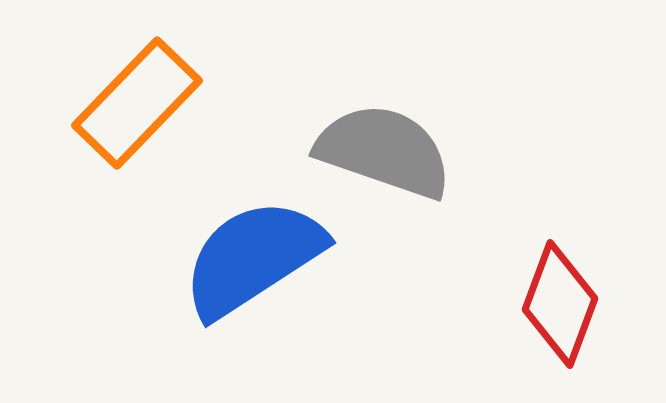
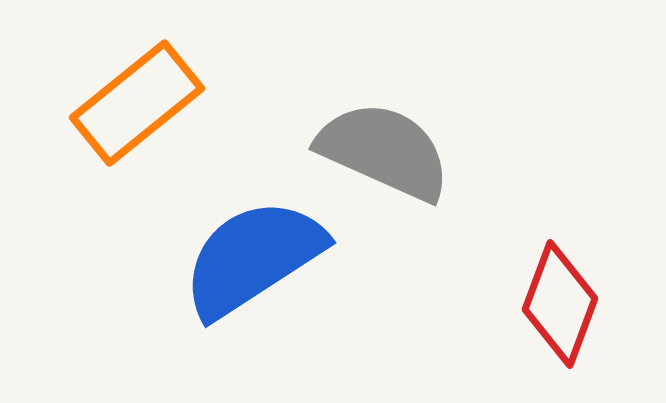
orange rectangle: rotated 7 degrees clockwise
gray semicircle: rotated 5 degrees clockwise
